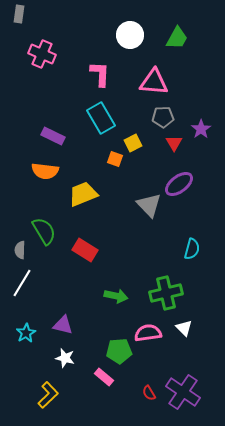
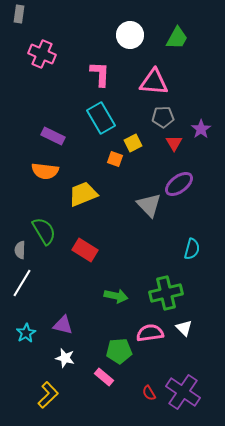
pink semicircle: moved 2 px right
